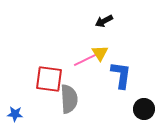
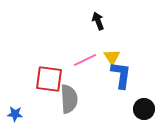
black arrow: moved 6 px left; rotated 96 degrees clockwise
yellow triangle: moved 12 px right, 4 px down
